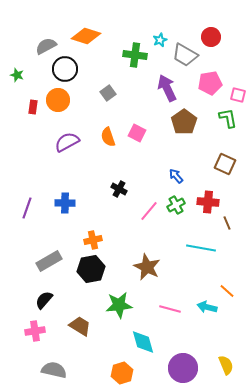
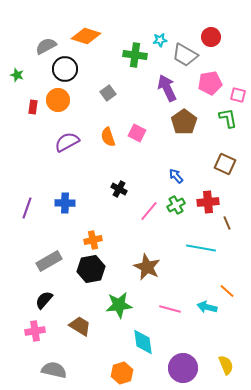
cyan star at (160, 40): rotated 16 degrees clockwise
red cross at (208, 202): rotated 10 degrees counterclockwise
cyan diamond at (143, 342): rotated 8 degrees clockwise
